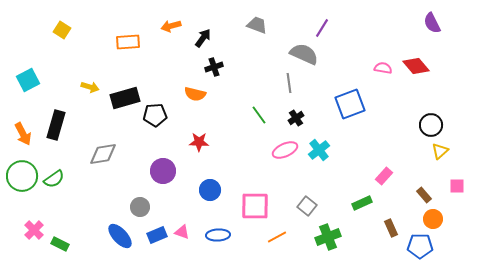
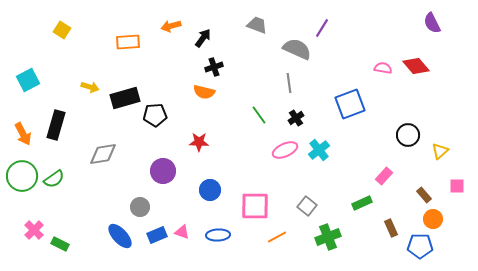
gray semicircle at (304, 54): moved 7 px left, 5 px up
orange semicircle at (195, 94): moved 9 px right, 2 px up
black circle at (431, 125): moved 23 px left, 10 px down
